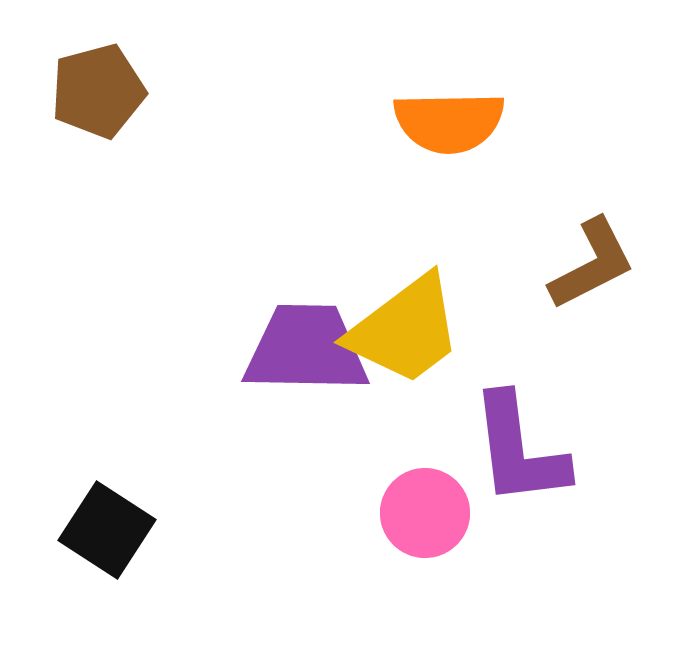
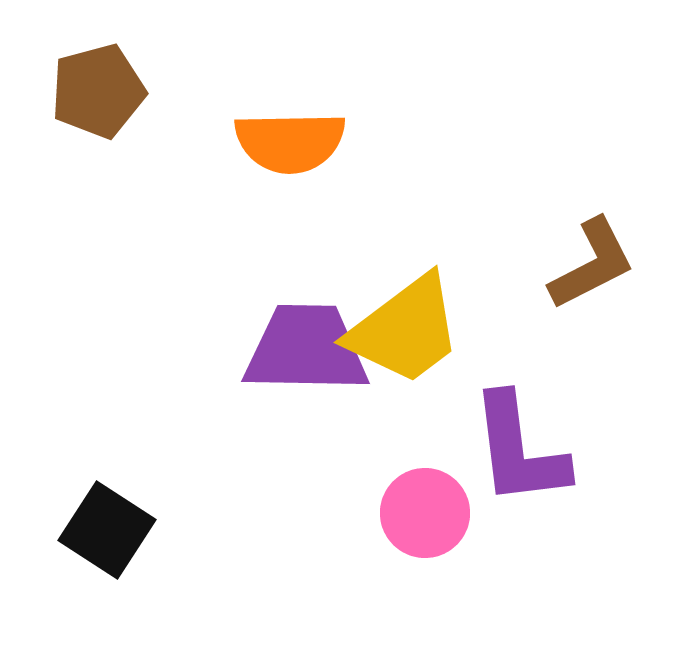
orange semicircle: moved 159 px left, 20 px down
